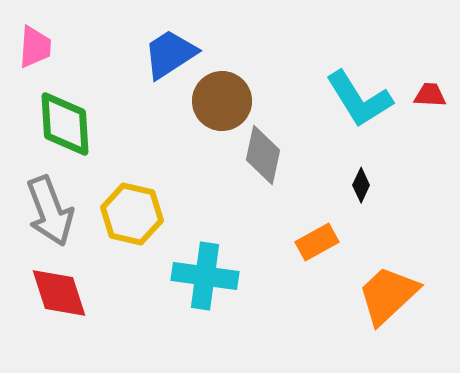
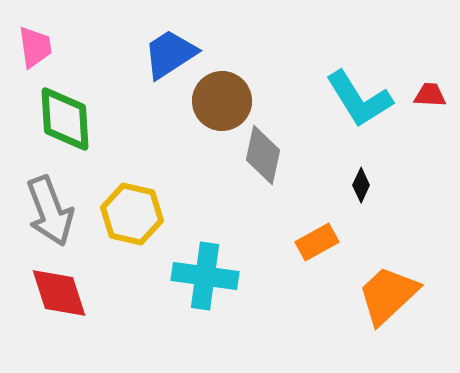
pink trapezoid: rotated 12 degrees counterclockwise
green diamond: moved 5 px up
